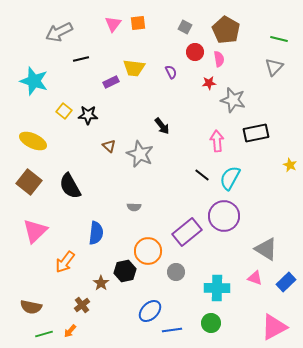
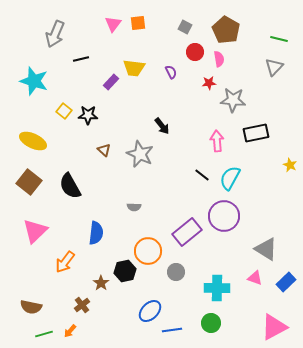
gray arrow at (59, 32): moved 4 px left, 2 px down; rotated 40 degrees counterclockwise
purple rectangle at (111, 82): rotated 21 degrees counterclockwise
gray star at (233, 100): rotated 10 degrees counterclockwise
brown triangle at (109, 146): moved 5 px left, 4 px down
